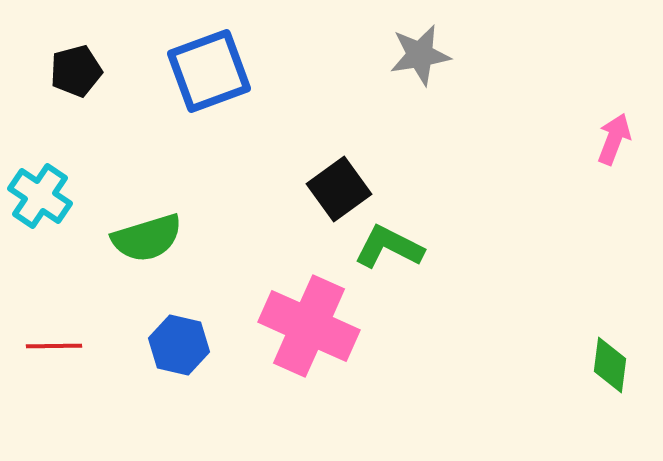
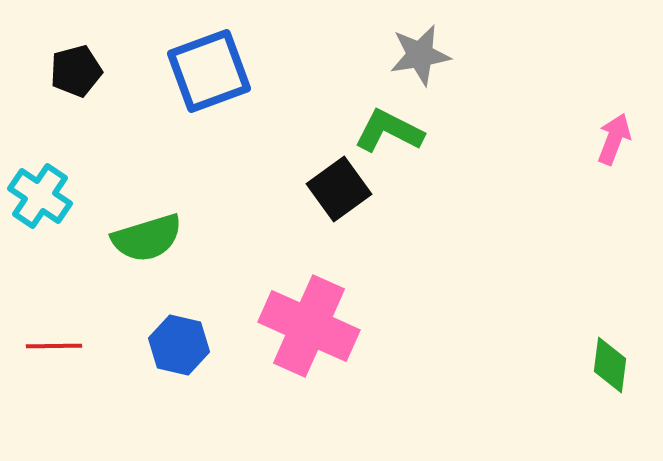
green L-shape: moved 116 px up
